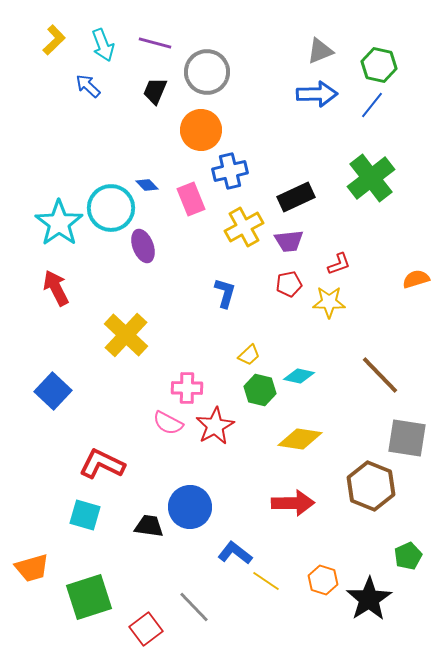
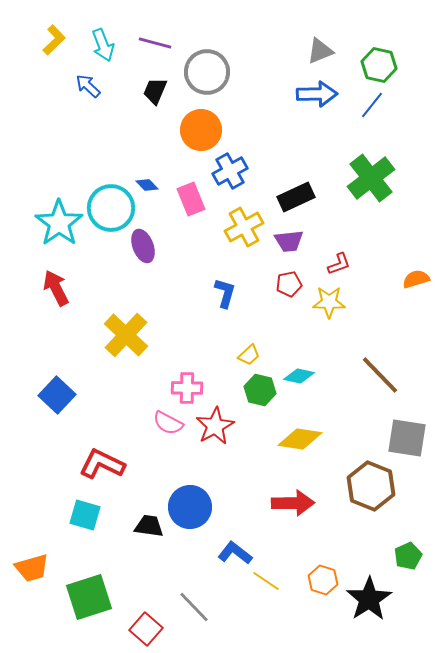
blue cross at (230, 171): rotated 16 degrees counterclockwise
blue square at (53, 391): moved 4 px right, 4 px down
red square at (146, 629): rotated 12 degrees counterclockwise
